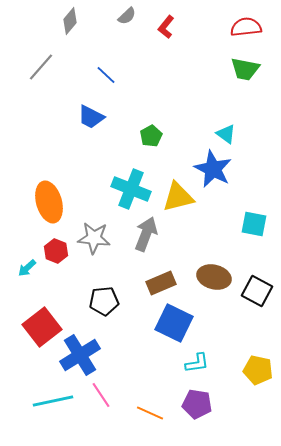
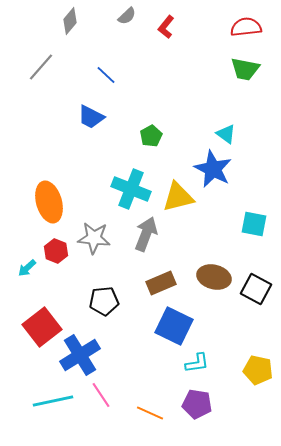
black square: moved 1 px left, 2 px up
blue square: moved 3 px down
